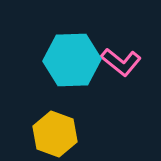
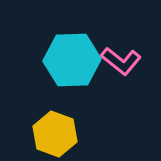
pink L-shape: moved 1 px up
